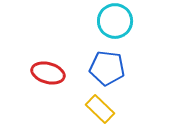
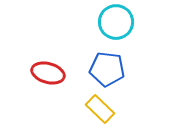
cyan circle: moved 1 px right, 1 px down
blue pentagon: moved 1 px down
